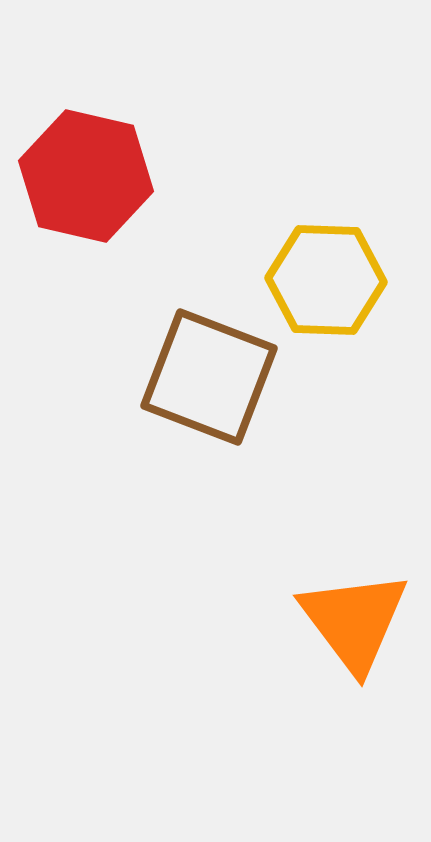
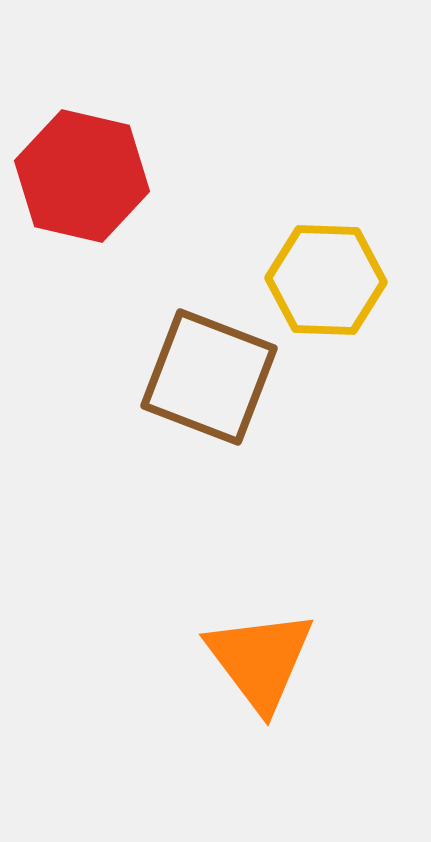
red hexagon: moved 4 px left
orange triangle: moved 94 px left, 39 px down
